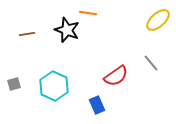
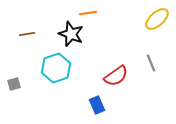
orange line: rotated 18 degrees counterclockwise
yellow ellipse: moved 1 px left, 1 px up
black star: moved 4 px right, 4 px down
gray line: rotated 18 degrees clockwise
cyan hexagon: moved 2 px right, 18 px up; rotated 16 degrees clockwise
